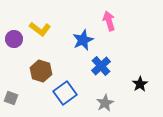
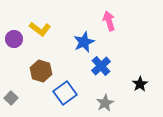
blue star: moved 1 px right, 2 px down
gray square: rotated 24 degrees clockwise
